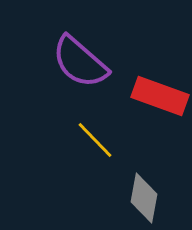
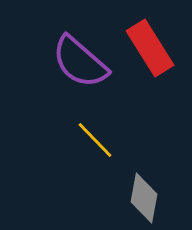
red rectangle: moved 10 px left, 48 px up; rotated 38 degrees clockwise
